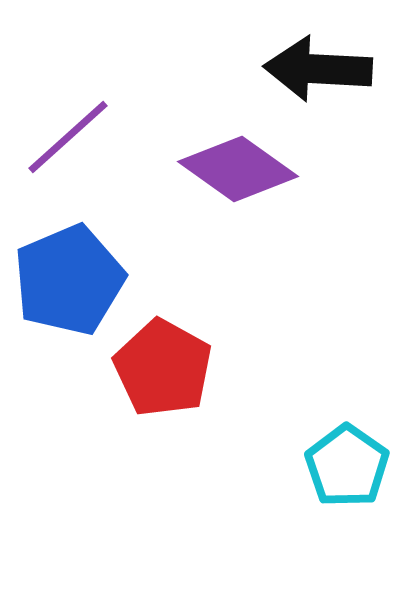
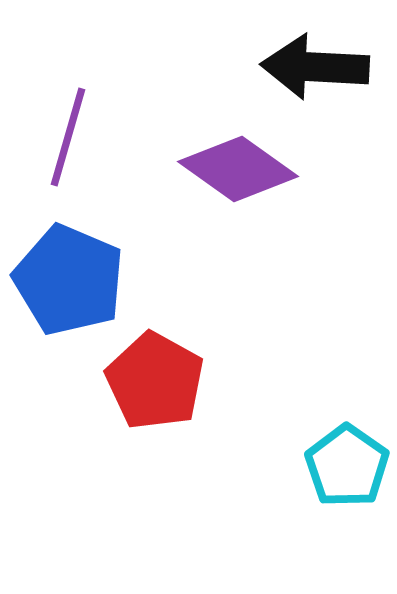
black arrow: moved 3 px left, 2 px up
purple line: rotated 32 degrees counterclockwise
blue pentagon: rotated 26 degrees counterclockwise
red pentagon: moved 8 px left, 13 px down
